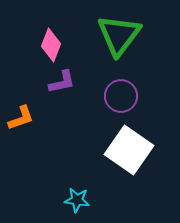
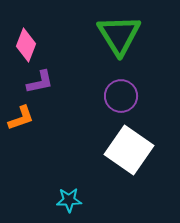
green triangle: rotated 9 degrees counterclockwise
pink diamond: moved 25 px left
purple L-shape: moved 22 px left
cyan star: moved 8 px left; rotated 10 degrees counterclockwise
